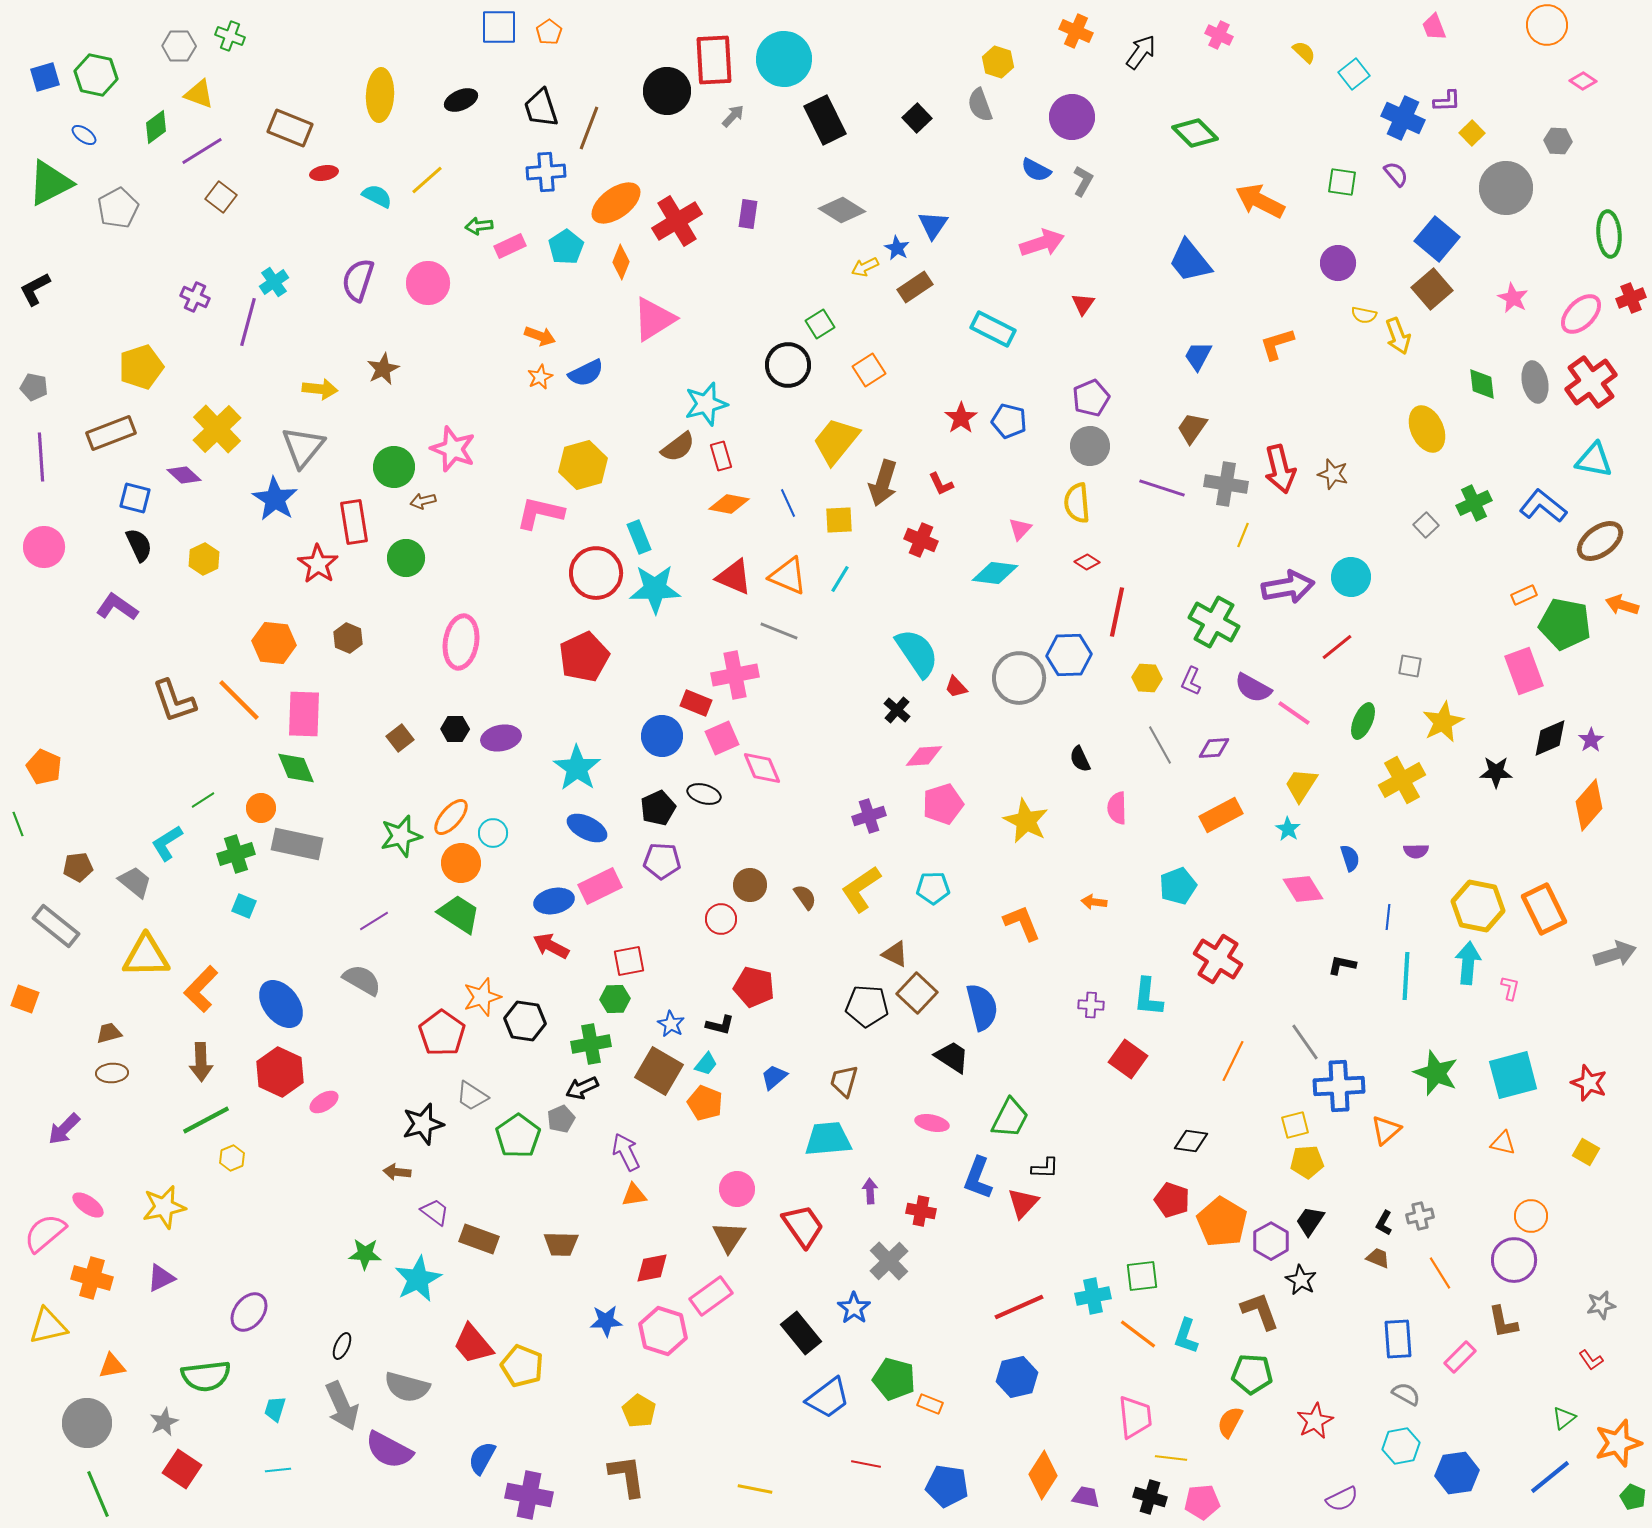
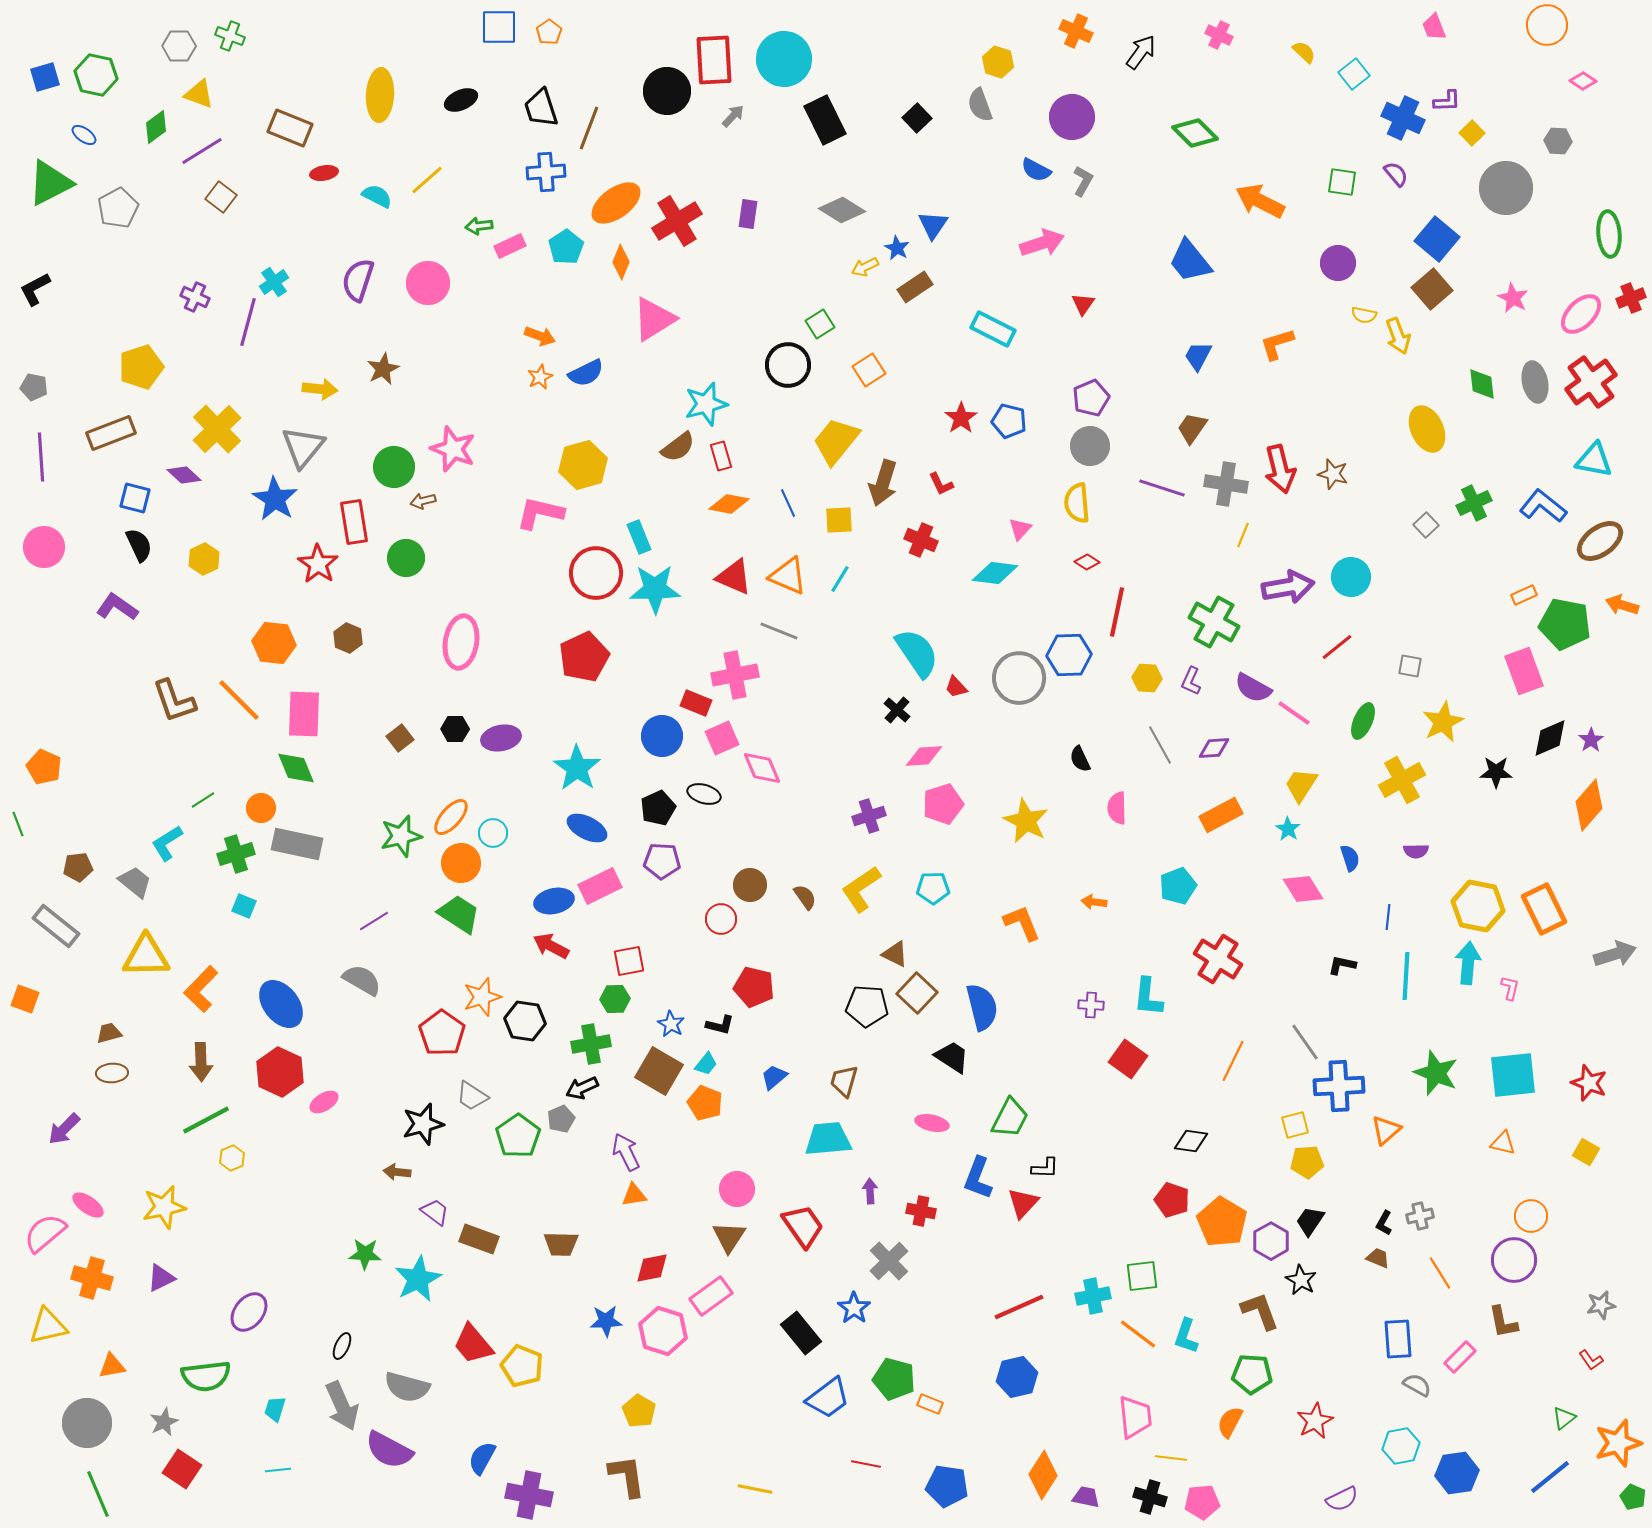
cyan square at (1513, 1075): rotated 9 degrees clockwise
gray semicircle at (1406, 1394): moved 11 px right, 9 px up
